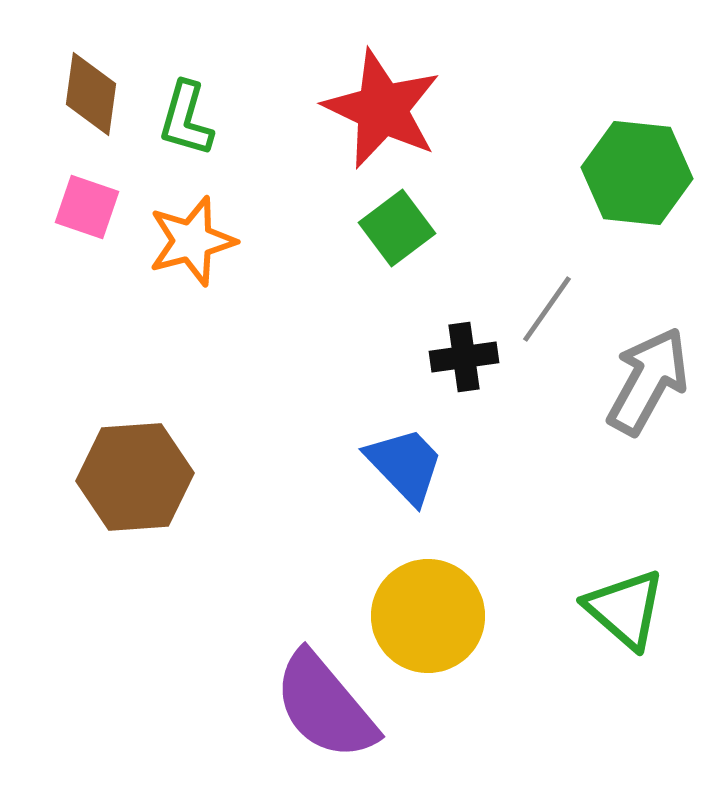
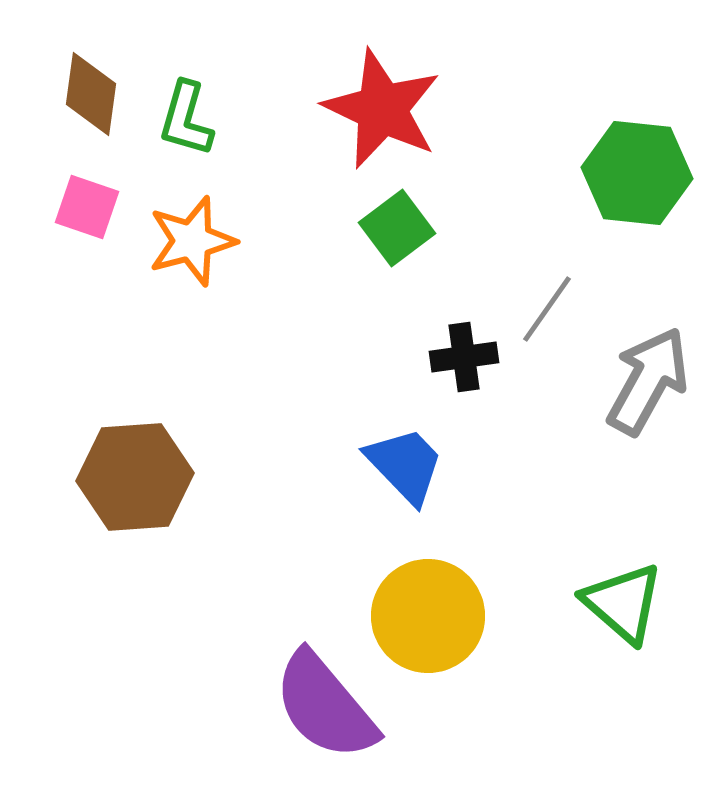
green triangle: moved 2 px left, 6 px up
